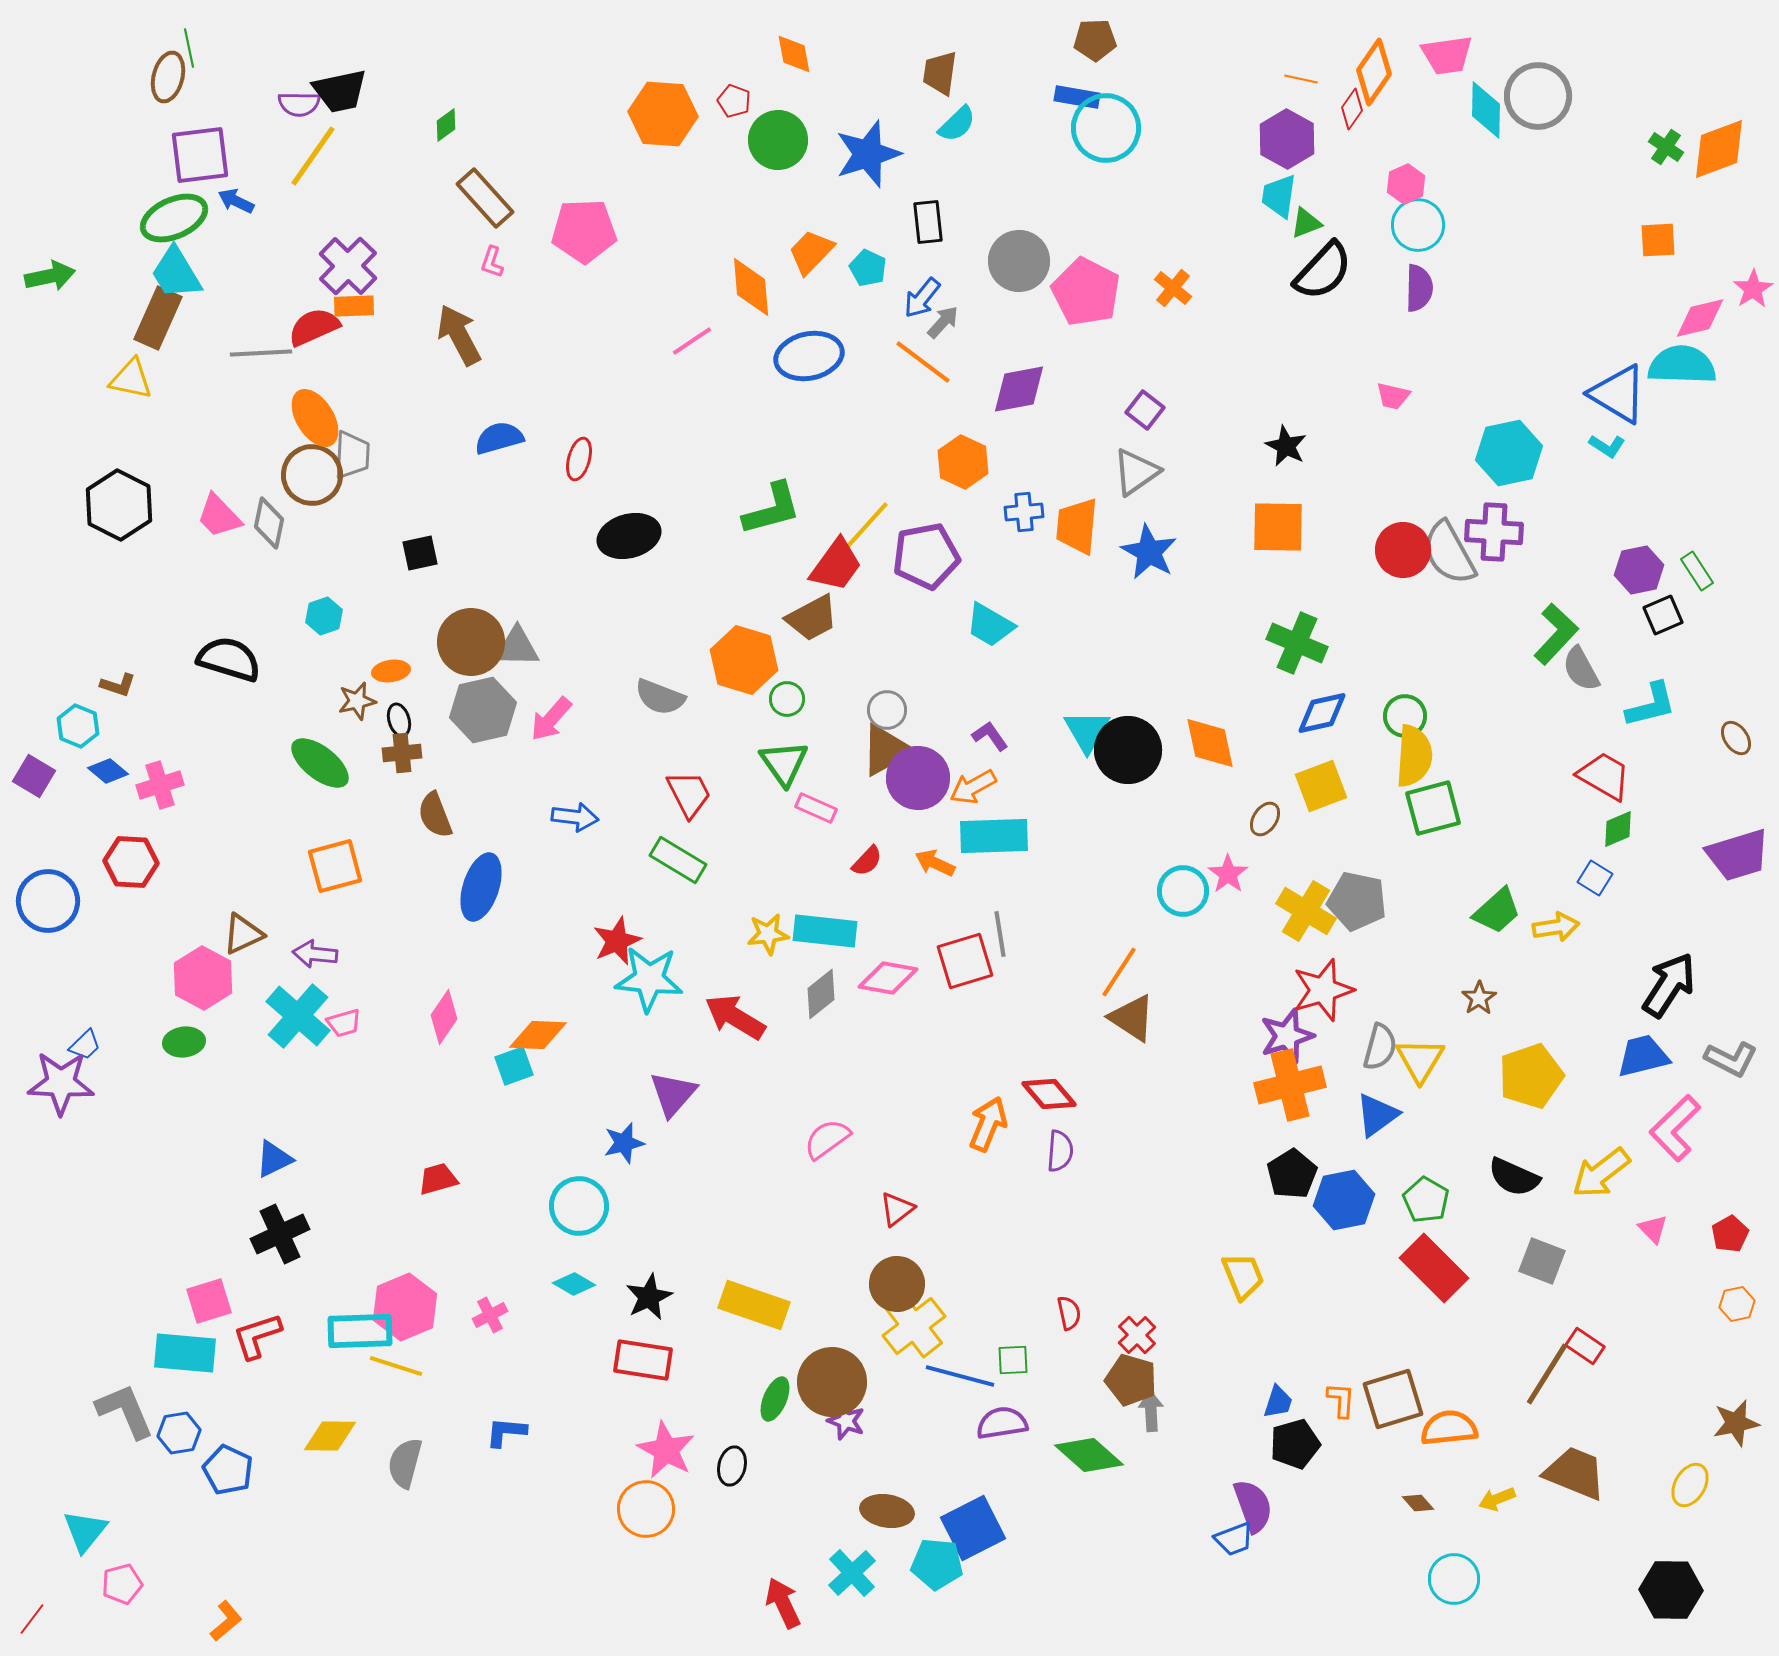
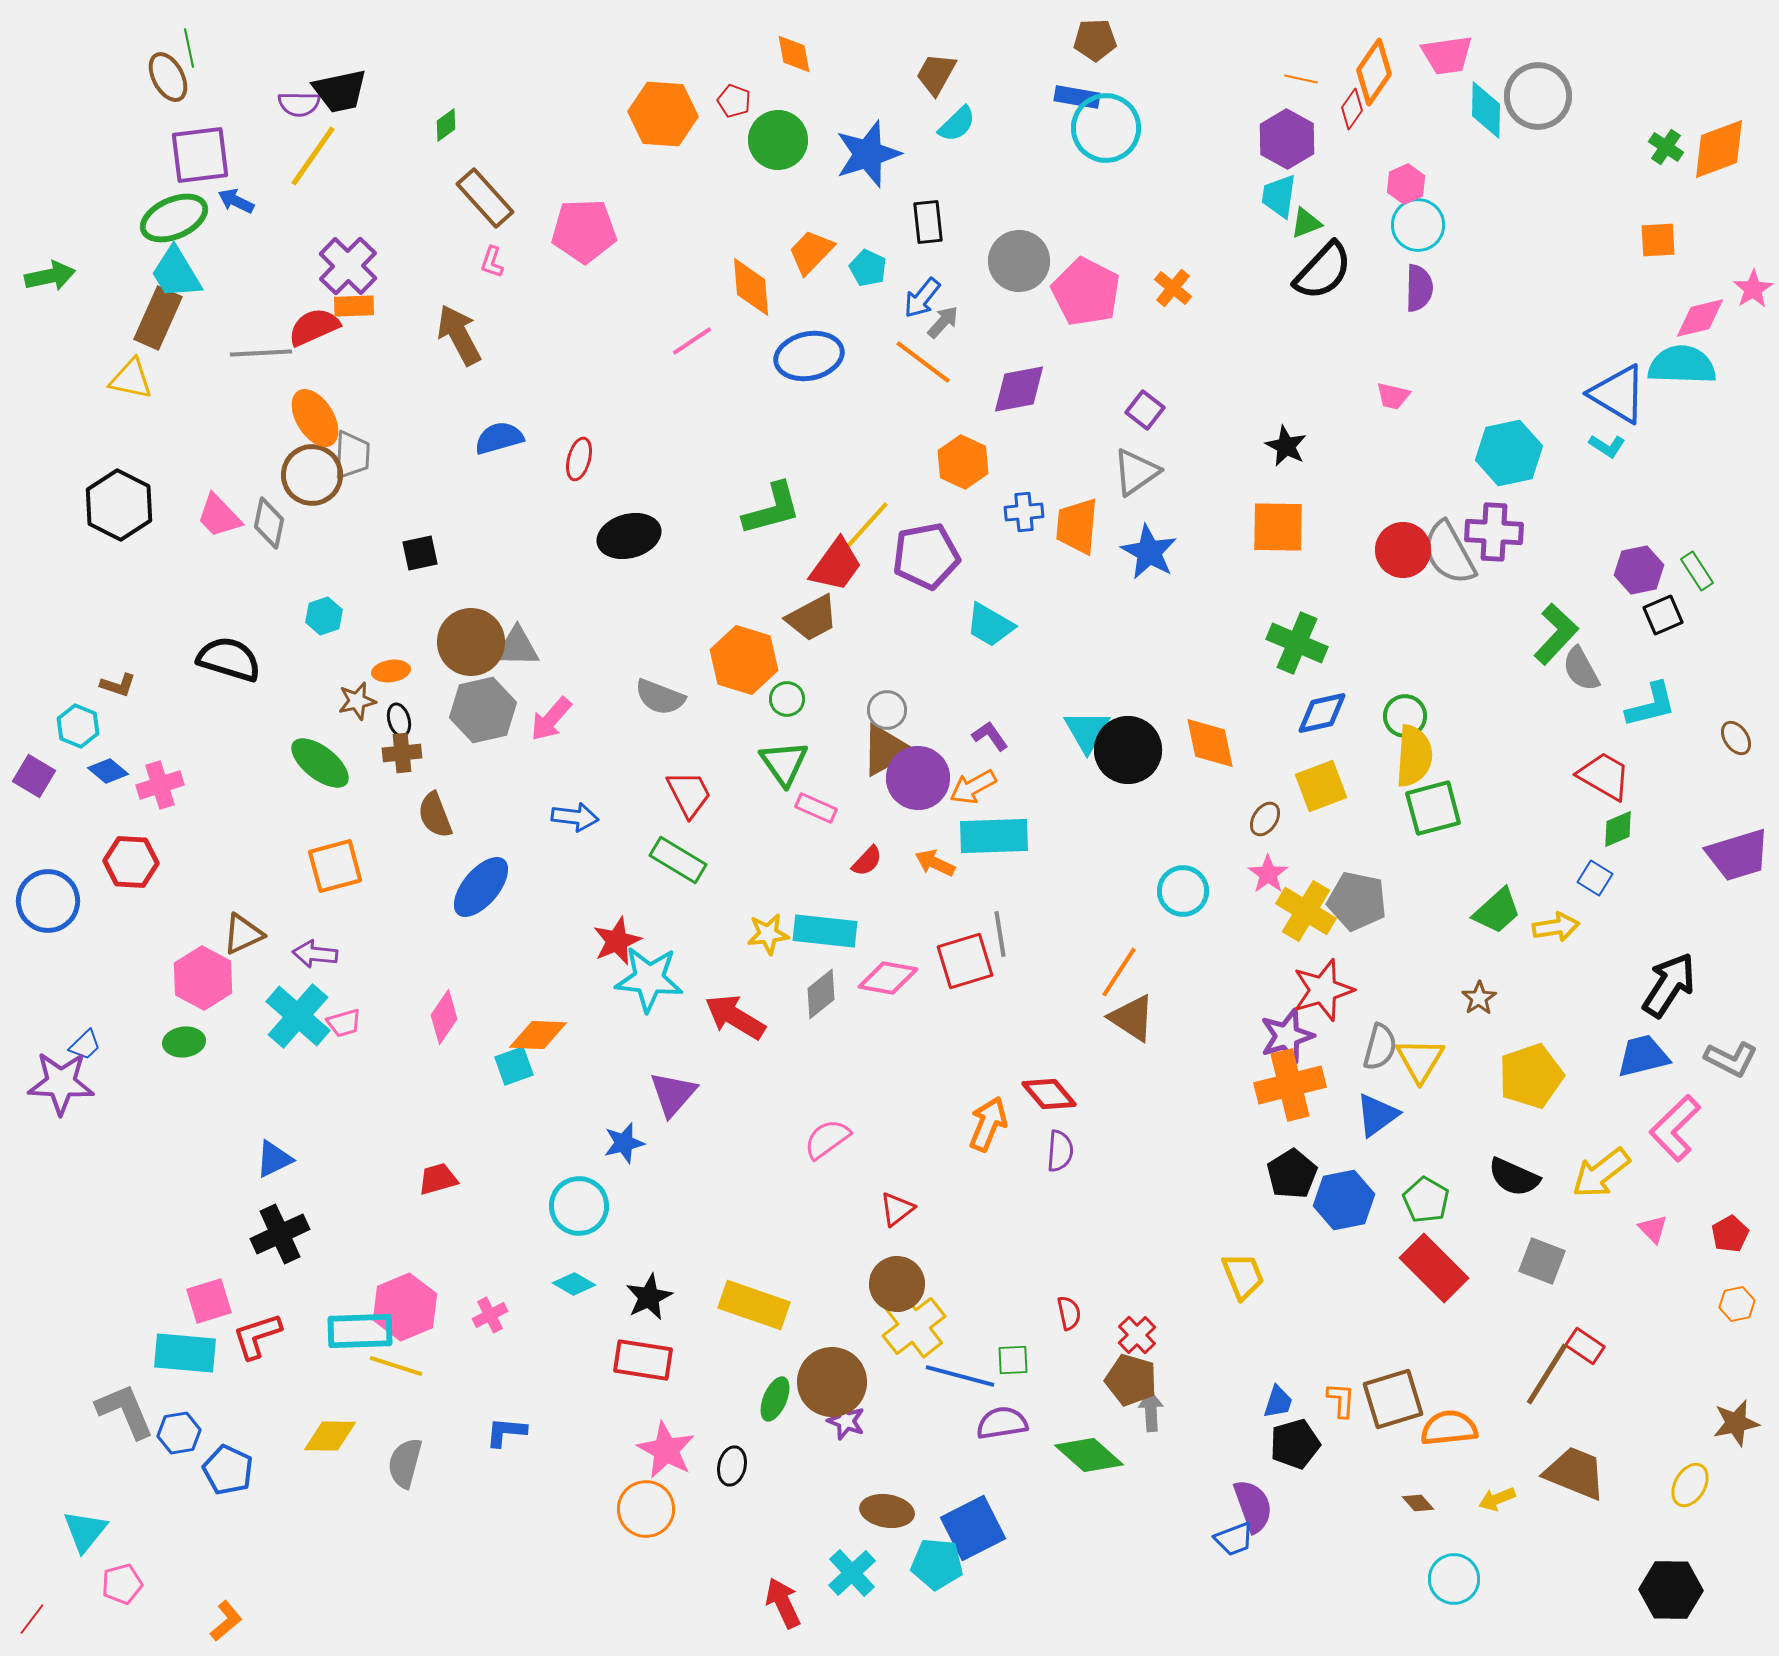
brown trapezoid at (940, 73): moved 4 px left, 1 px down; rotated 21 degrees clockwise
brown ellipse at (168, 77): rotated 42 degrees counterclockwise
pink star at (1228, 874): moved 40 px right
blue ellipse at (481, 887): rotated 22 degrees clockwise
